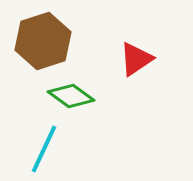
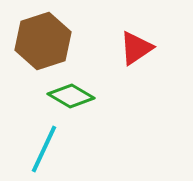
red triangle: moved 11 px up
green diamond: rotated 6 degrees counterclockwise
